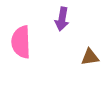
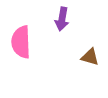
brown triangle: rotated 24 degrees clockwise
